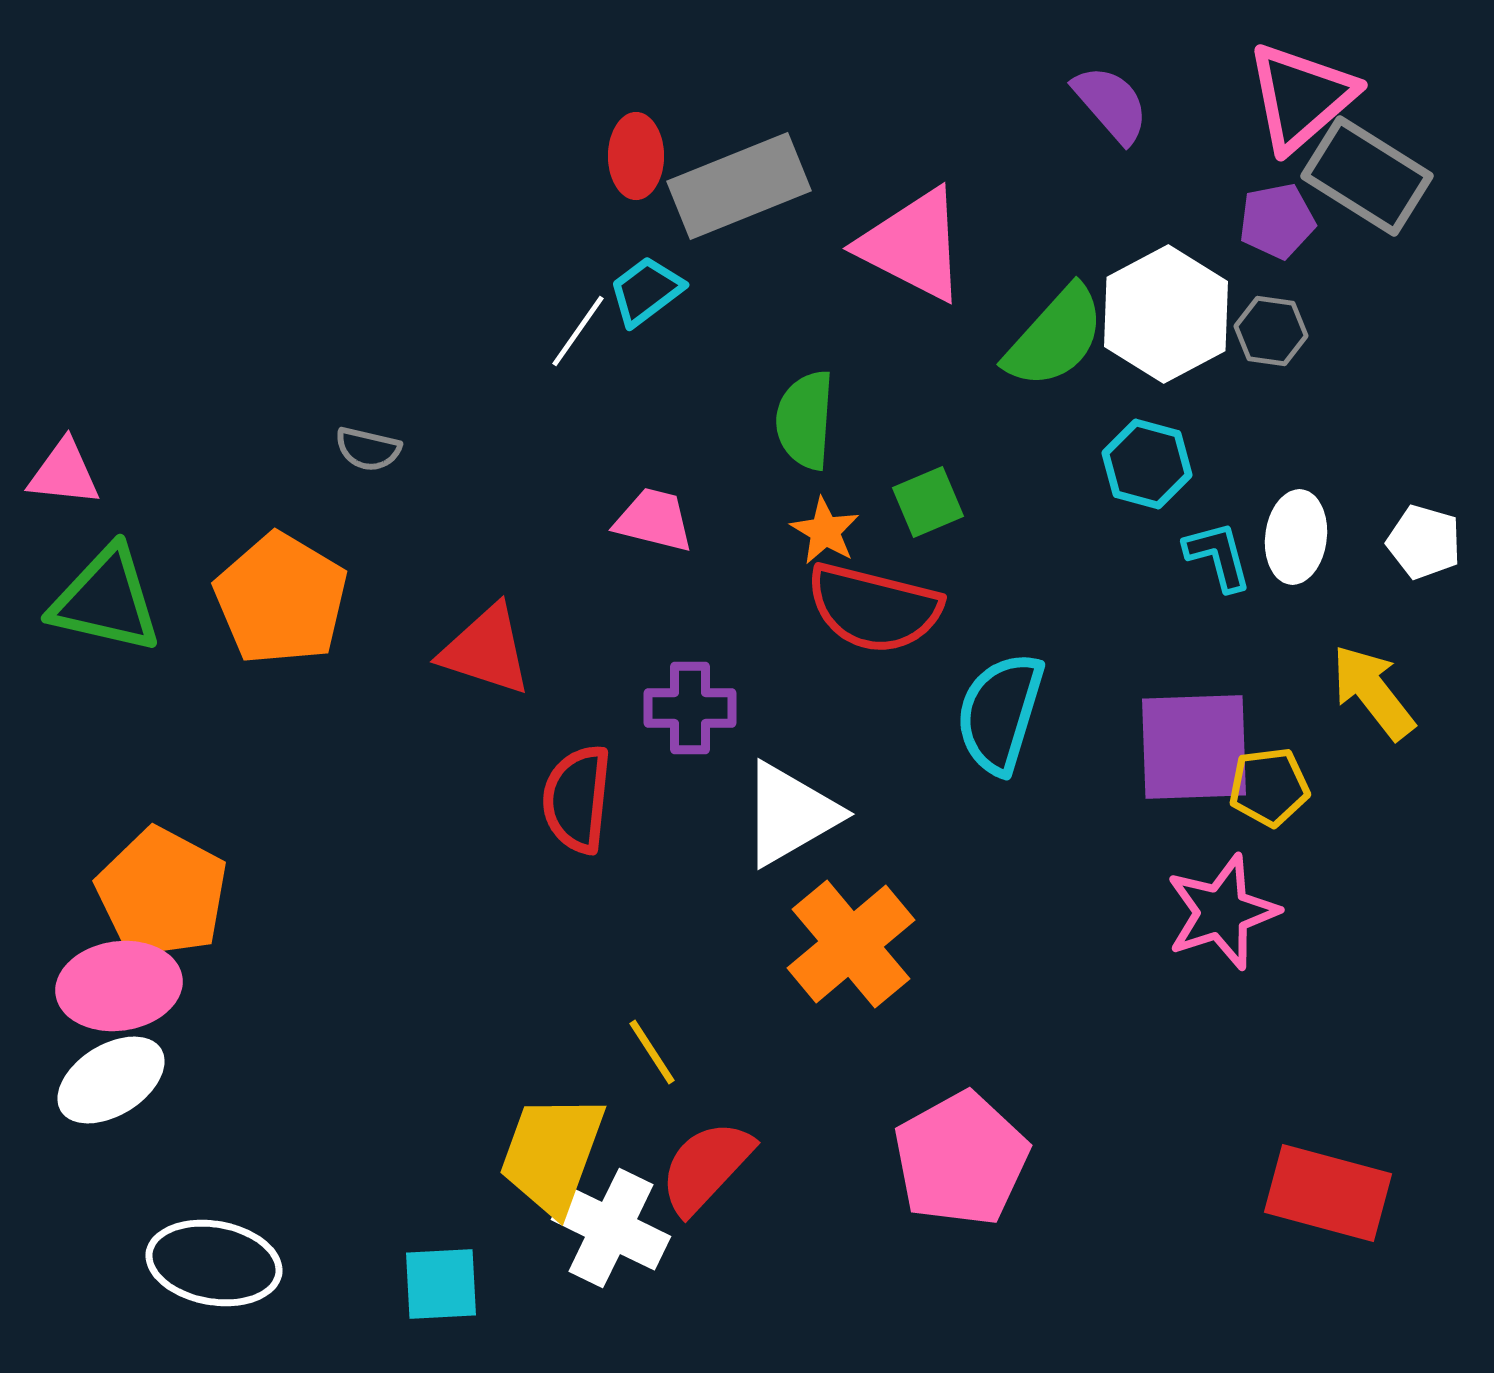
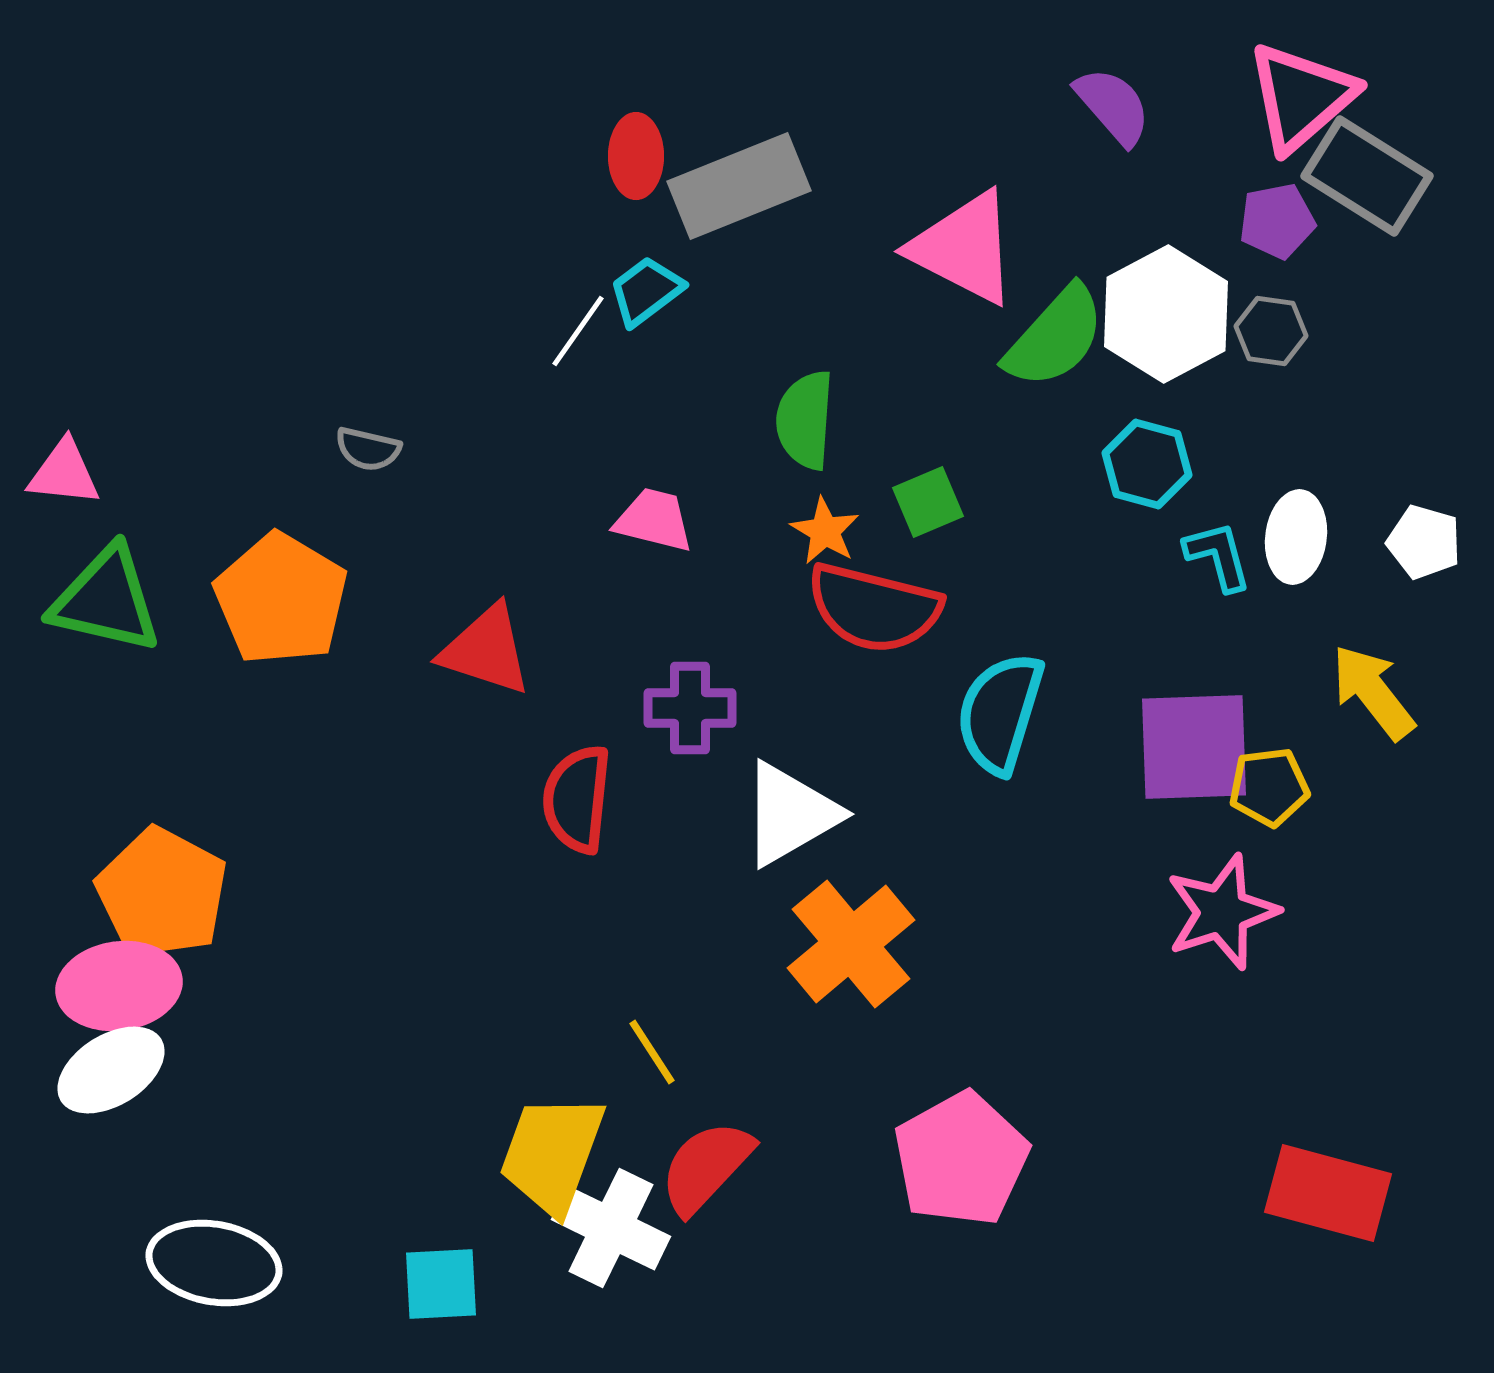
purple semicircle at (1111, 104): moved 2 px right, 2 px down
pink triangle at (913, 245): moved 51 px right, 3 px down
white ellipse at (111, 1080): moved 10 px up
